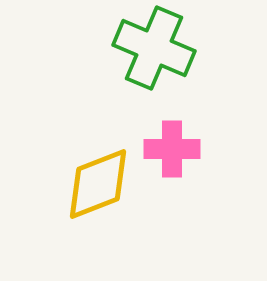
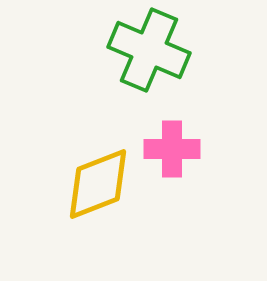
green cross: moved 5 px left, 2 px down
